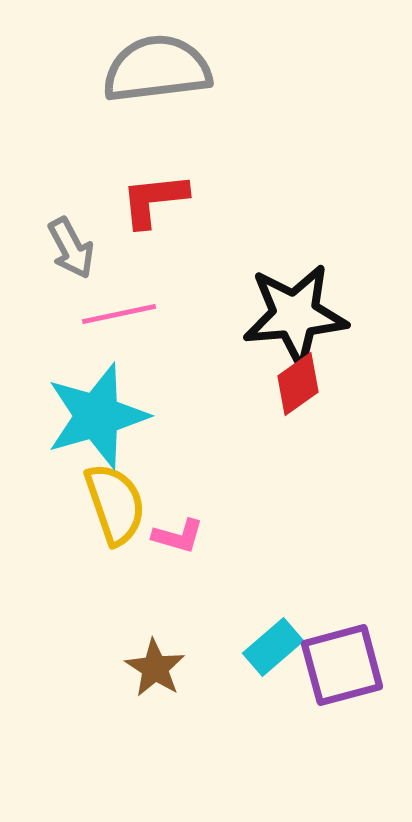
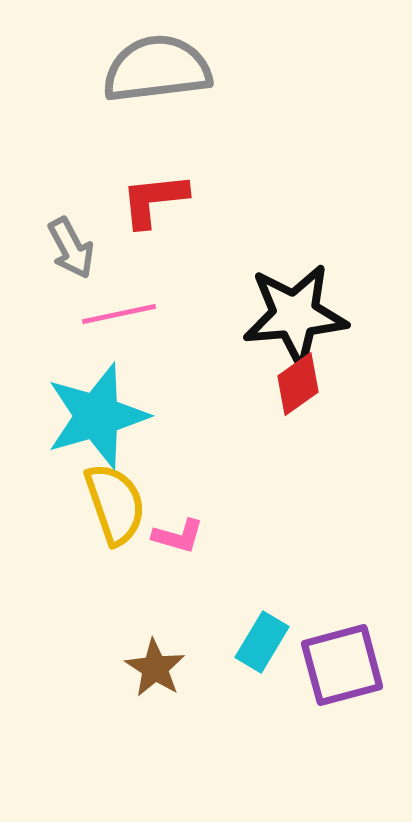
cyan rectangle: moved 11 px left, 5 px up; rotated 18 degrees counterclockwise
